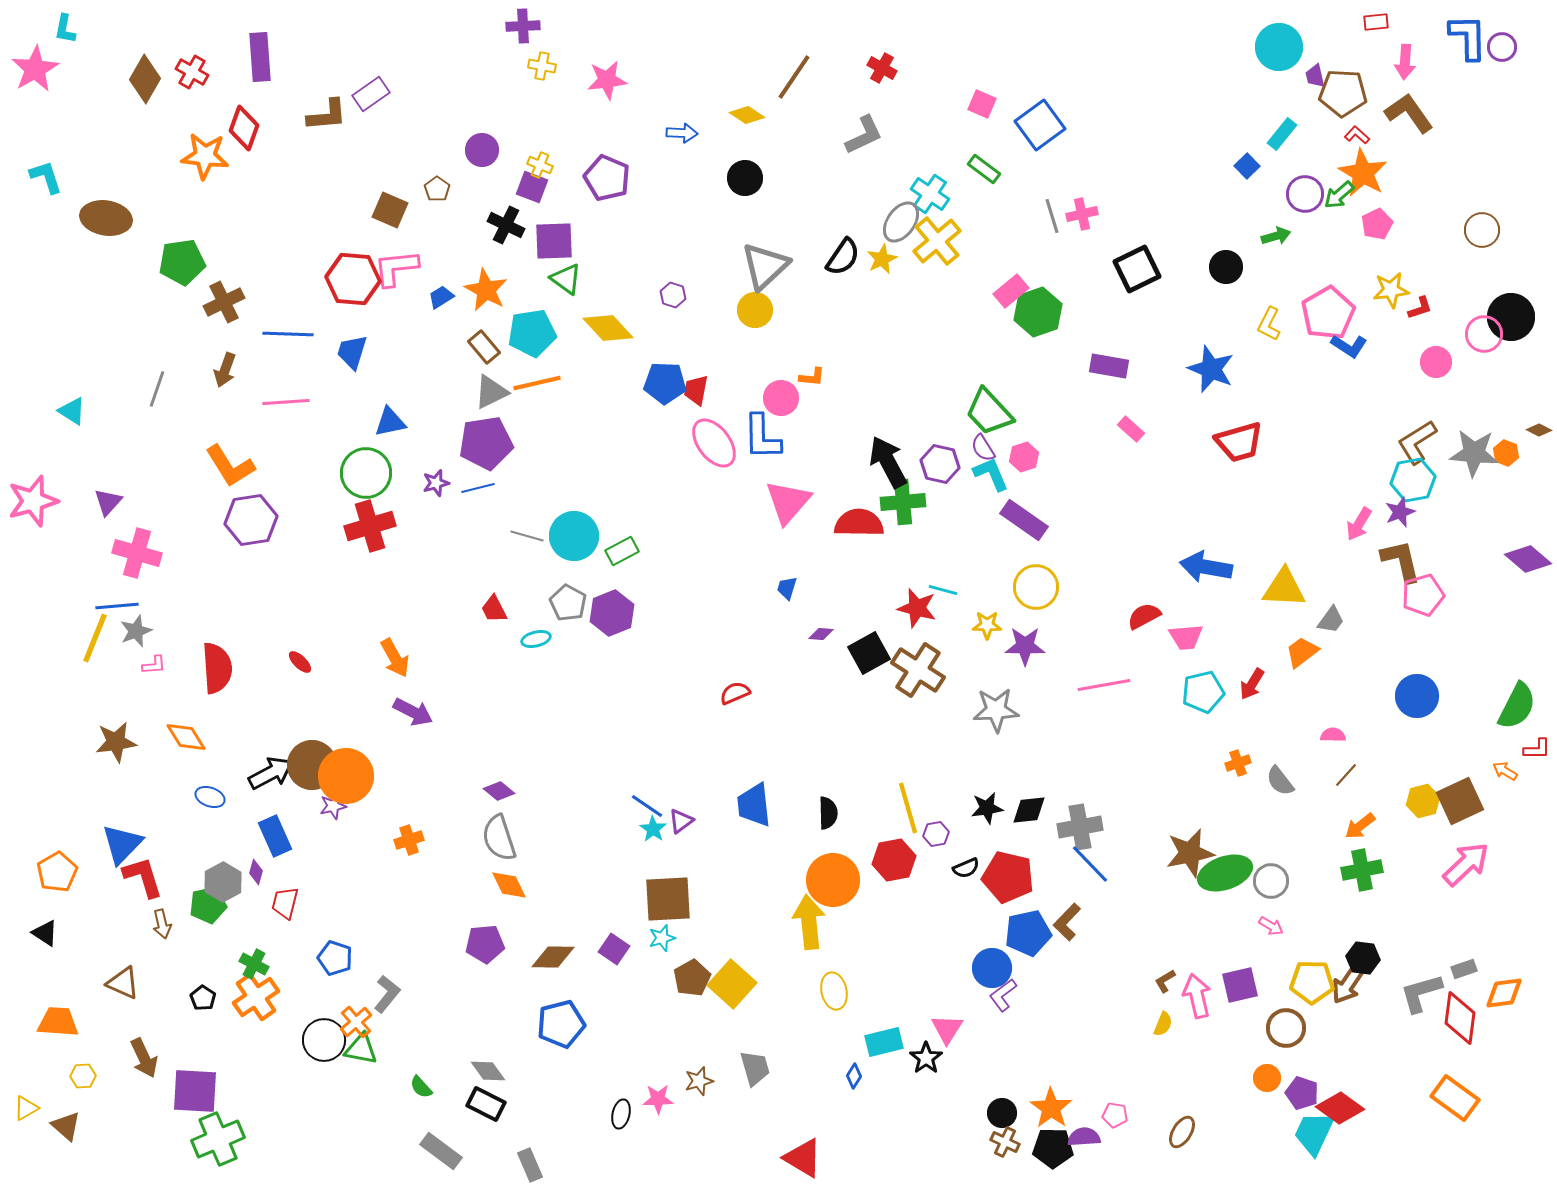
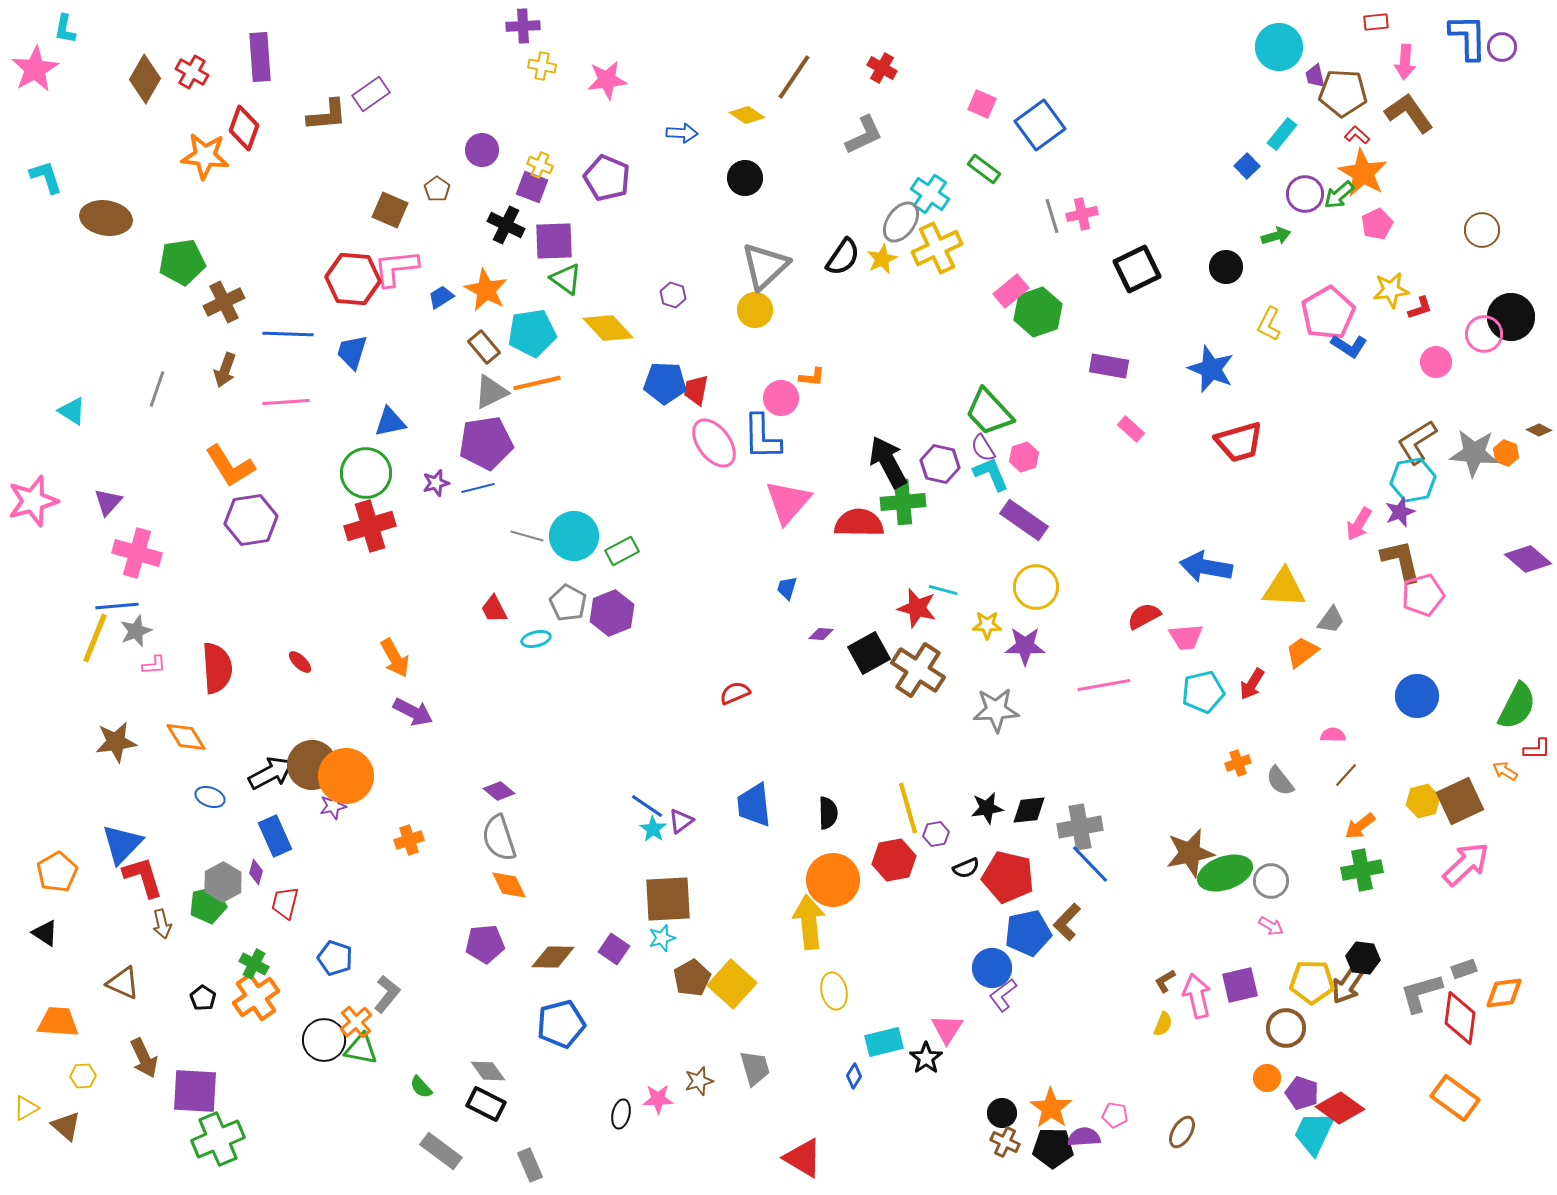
yellow cross at (937, 241): moved 7 px down; rotated 15 degrees clockwise
